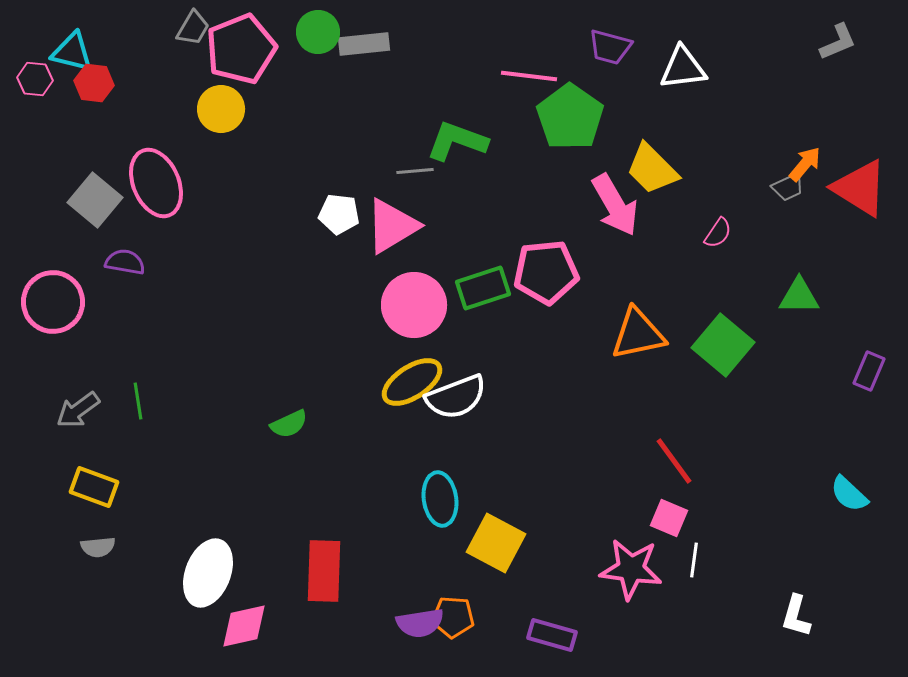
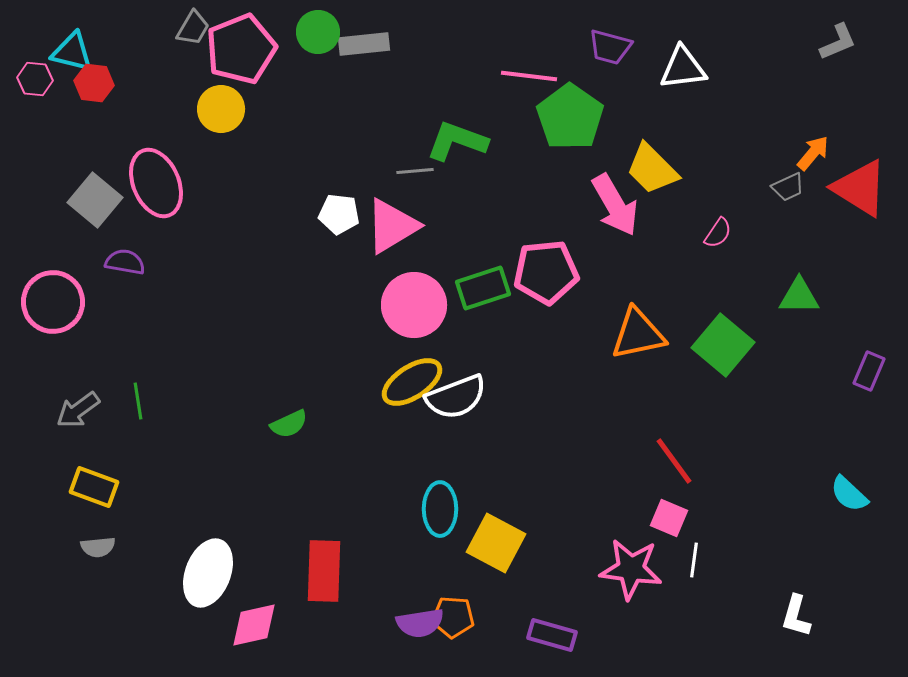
orange arrow at (805, 164): moved 8 px right, 11 px up
cyan ellipse at (440, 499): moved 10 px down; rotated 8 degrees clockwise
pink diamond at (244, 626): moved 10 px right, 1 px up
